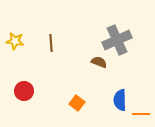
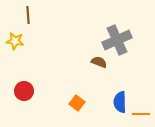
brown line: moved 23 px left, 28 px up
blue semicircle: moved 2 px down
